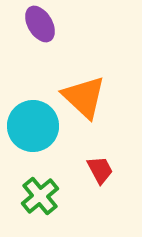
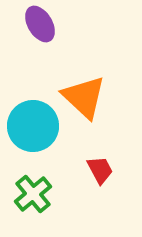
green cross: moved 7 px left, 2 px up
